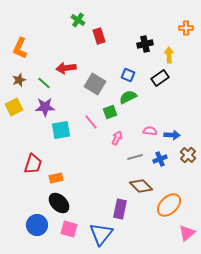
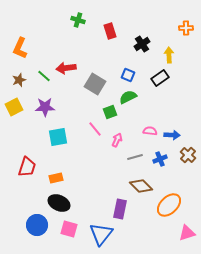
green cross: rotated 16 degrees counterclockwise
red rectangle: moved 11 px right, 5 px up
black cross: moved 3 px left; rotated 21 degrees counterclockwise
green line: moved 7 px up
pink line: moved 4 px right, 7 px down
cyan square: moved 3 px left, 7 px down
pink arrow: moved 2 px down
red trapezoid: moved 6 px left, 3 px down
black ellipse: rotated 20 degrees counterclockwise
pink triangle: rotated 24 degrees clockwise
